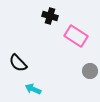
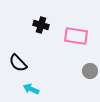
black cross: moved 9 px left, 9 px down
pink rectangle: rotated 25 degrees counterclockwise
cyan arrow: moved 2 px left
